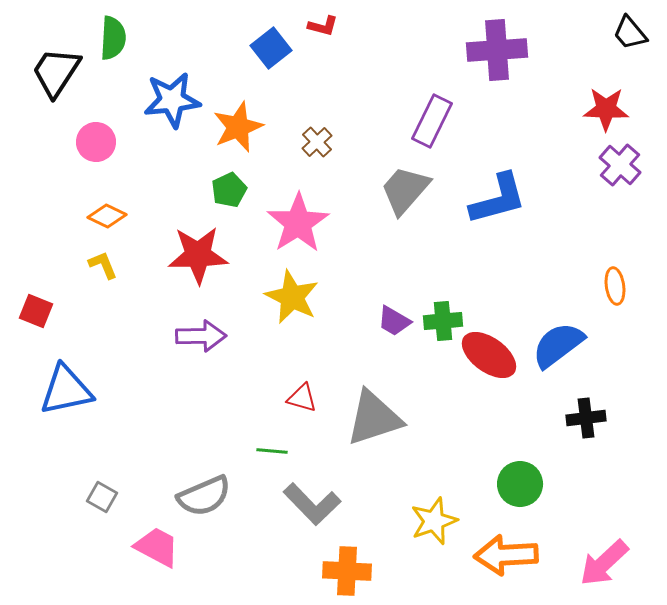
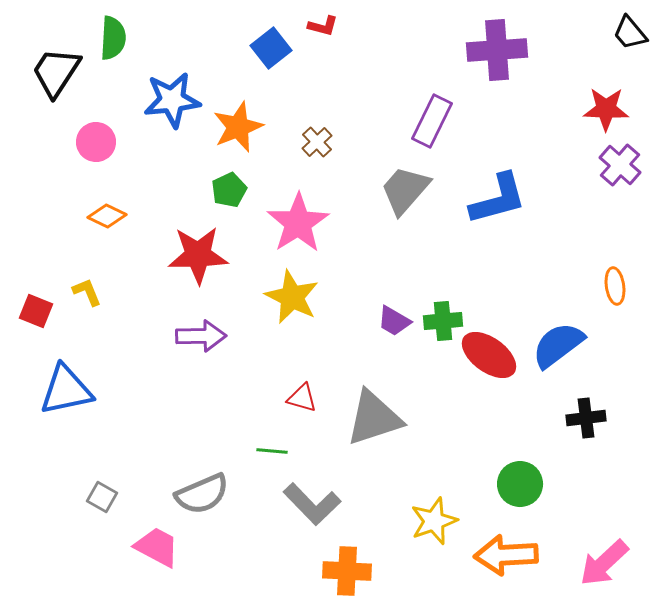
yellow L-shape at (103, 265): moved 16 px left, 27 px down
gray semicircle at (204, 496): moved 2 px left, 2 px up
